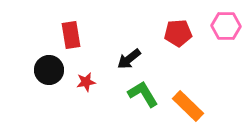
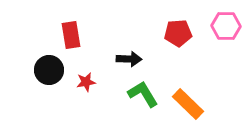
black arrow: rotated 140 degrees counterclockwise
orange rectangle: moved 2 px up
